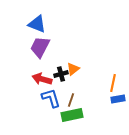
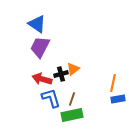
blue triangle: rotated 12 degrees clockwise
brown line: moved 1 px right, 1 px up
